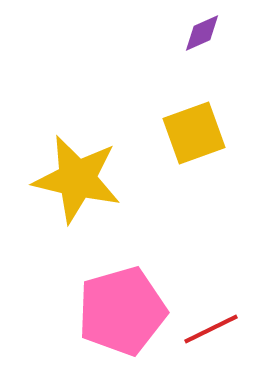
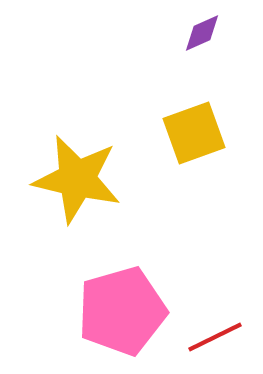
red line: moved 4 px right, 8 px down
